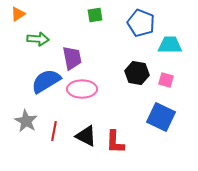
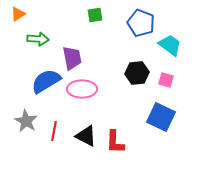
cyan trapezoid: rotated 35 degrees clockwise
black hexagon: rotated 15 degrees counterclockwise
